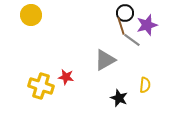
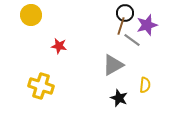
brown line: rotated 36 degrees clockwise
gray triangle: moved 8 px right, 5 px down
red star: moved 7 px left, 31 px up
